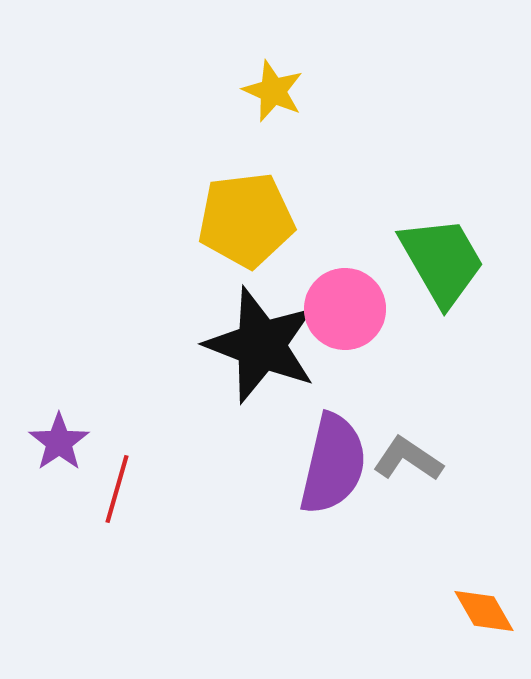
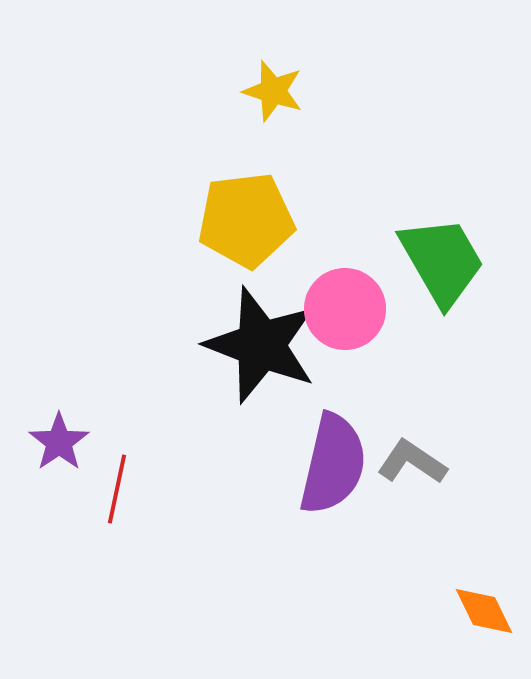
yellow star: rotated 6 degrees counterclockwise
gray L-shape: moved 4 px right, 3 px down
red line: rotated 4 degrees counterclockwise
orange diamond: rotated 4 degrees clockwise
